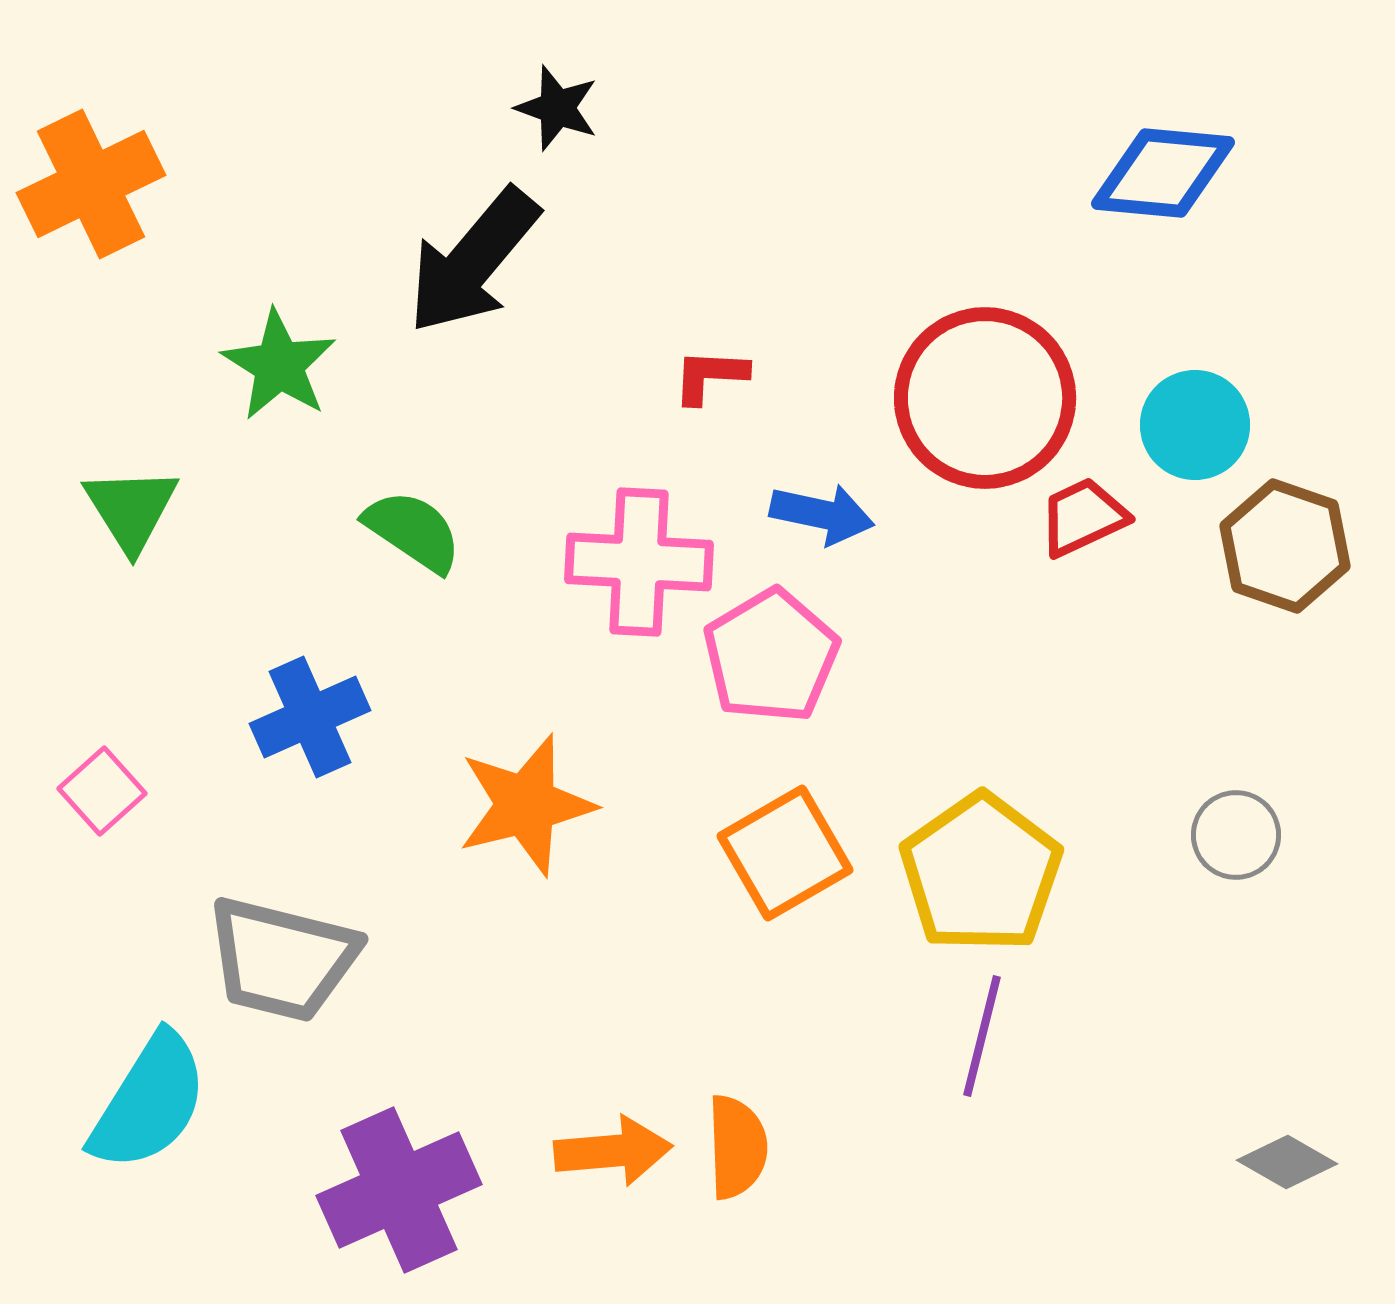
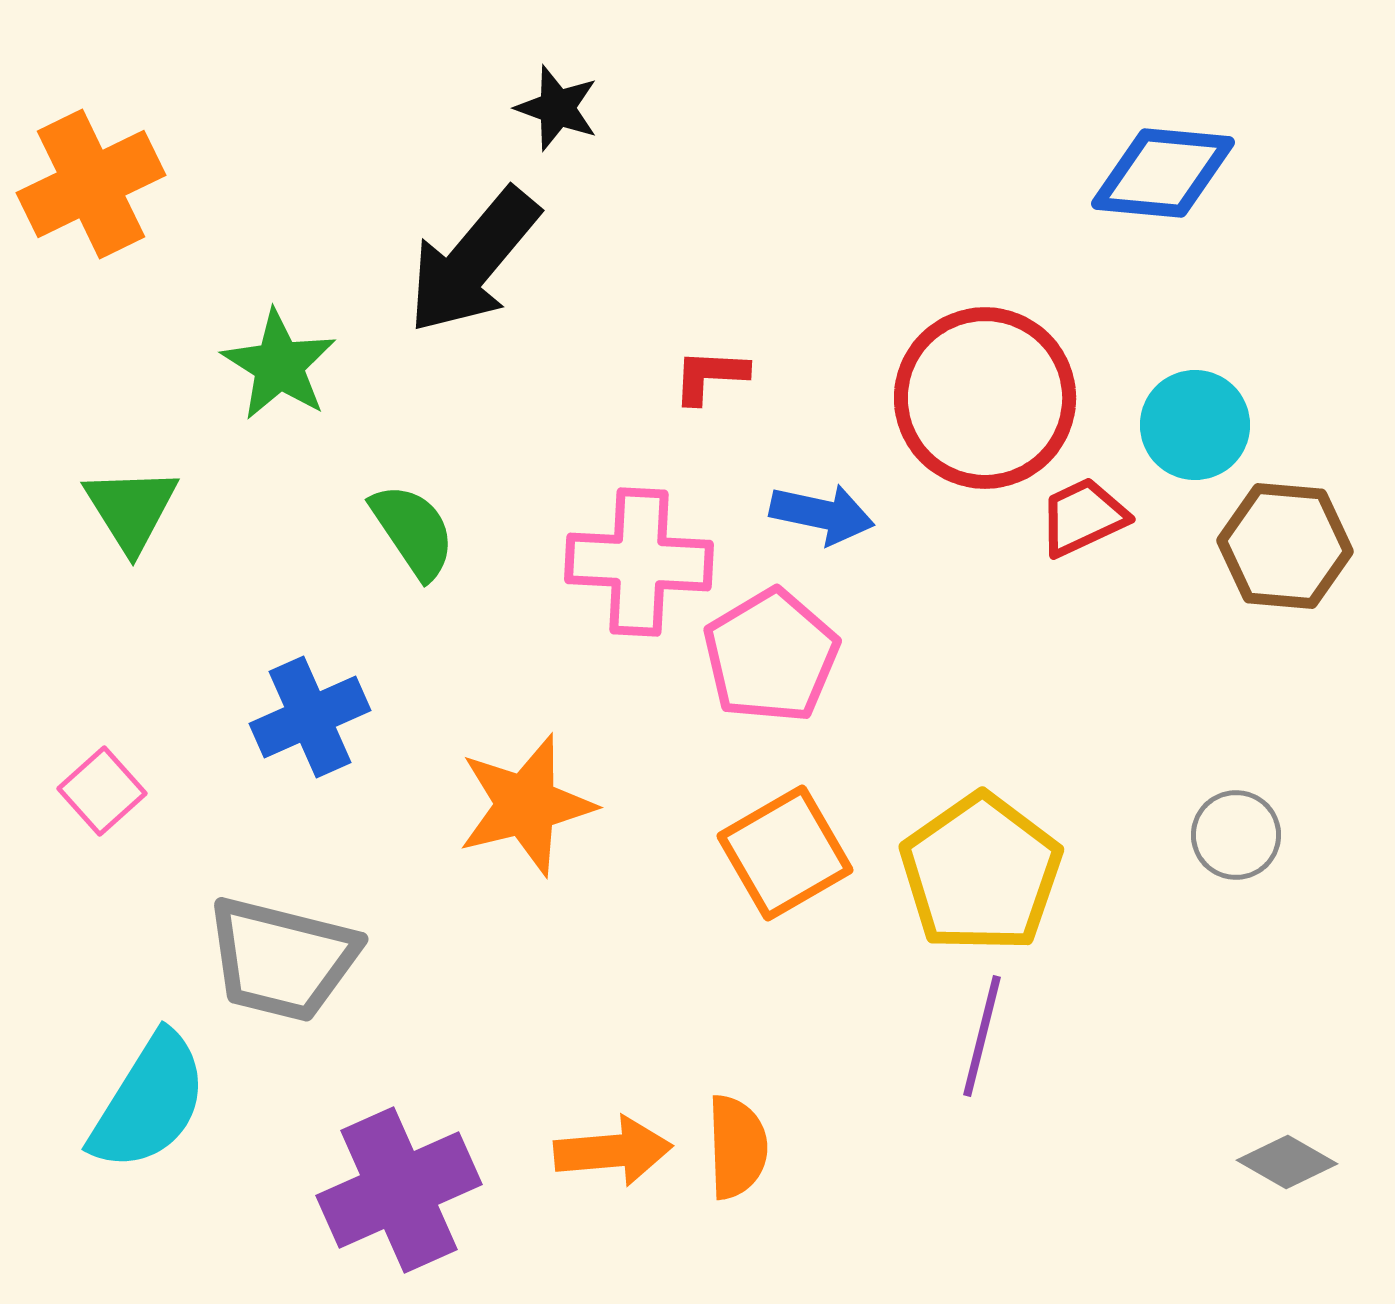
green semicircle: rotated 22 degrees clockwise
brown hexagon: rotated 14 degrees counterclockwise
